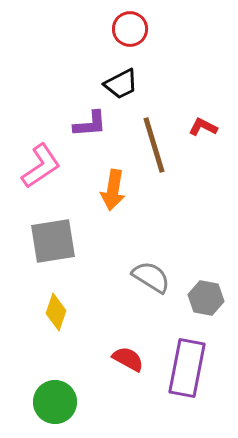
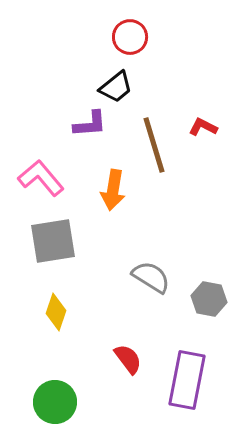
red circle: moved 8 px down
black trapezoid: moved 5 px left, 3 px down; rotated 12 degrees counterclockwise
pink L-shape: moved 12 px down; rotated 96 degrees counterclockwise
gray hexagon: moved 3 px right, 1 px down
red semicircle: rotated 24 degrees clockwise
purple rectangle: moved 12 px down
